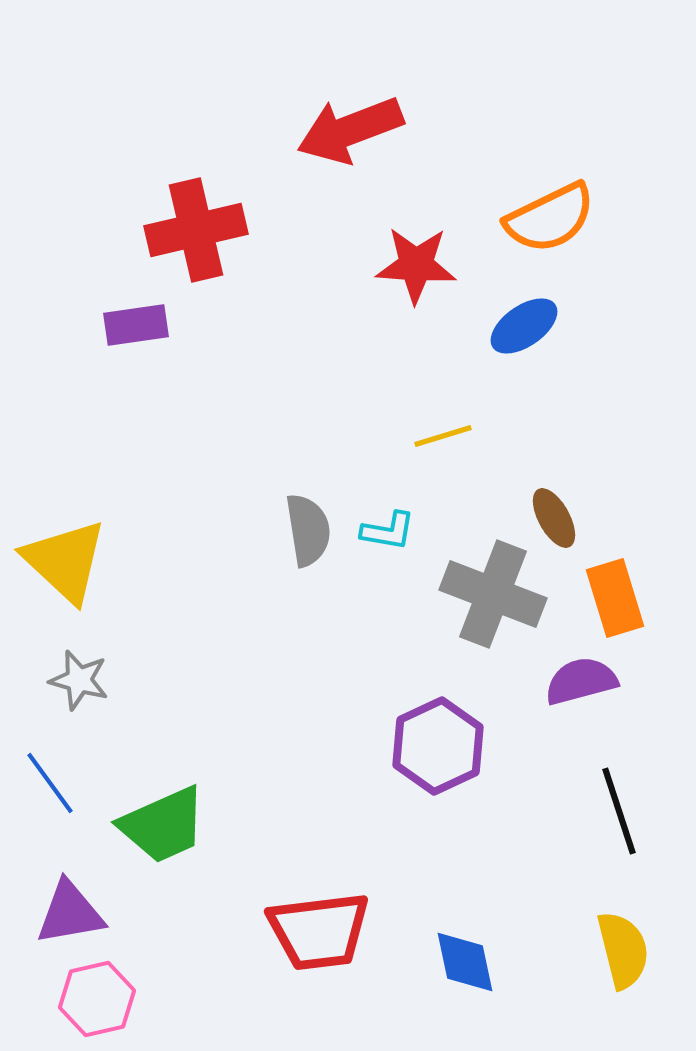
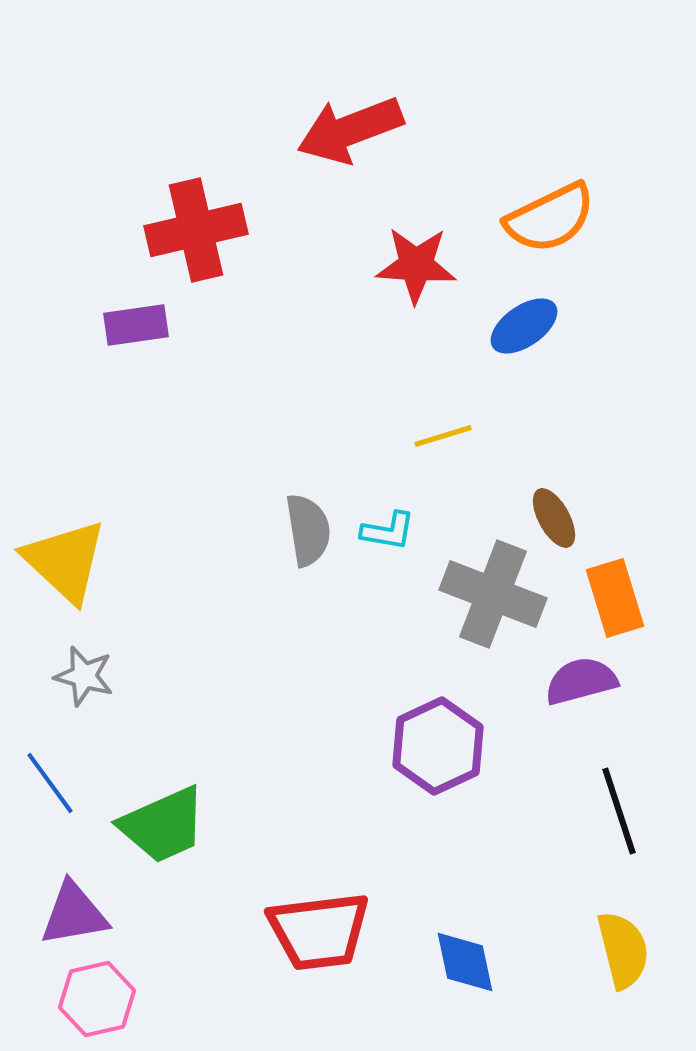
gray star: moved 5 px right, 4 px up
purple triangle: moved 4 px right, 1 px down
